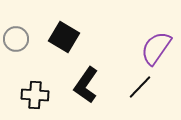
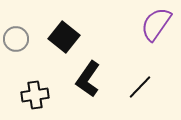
black square: rotated 8 degrees clockwise
purple semicircle: moved 24 px up
black L-shape: moved 2 px right, 6 px up
black cross: rotated 12 degrees counterclockwise
